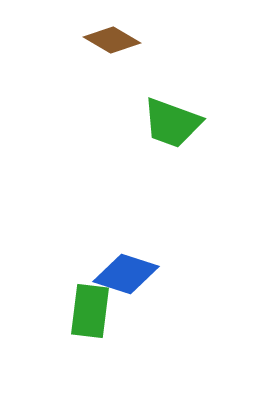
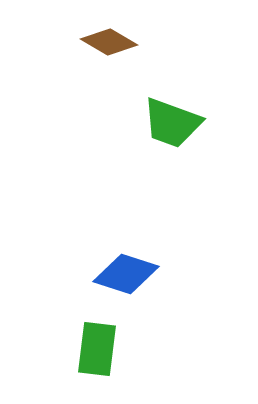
brown diamond: moved 3 px left, 2 px down
green rectangle: moved 7 px right, 38 px down
